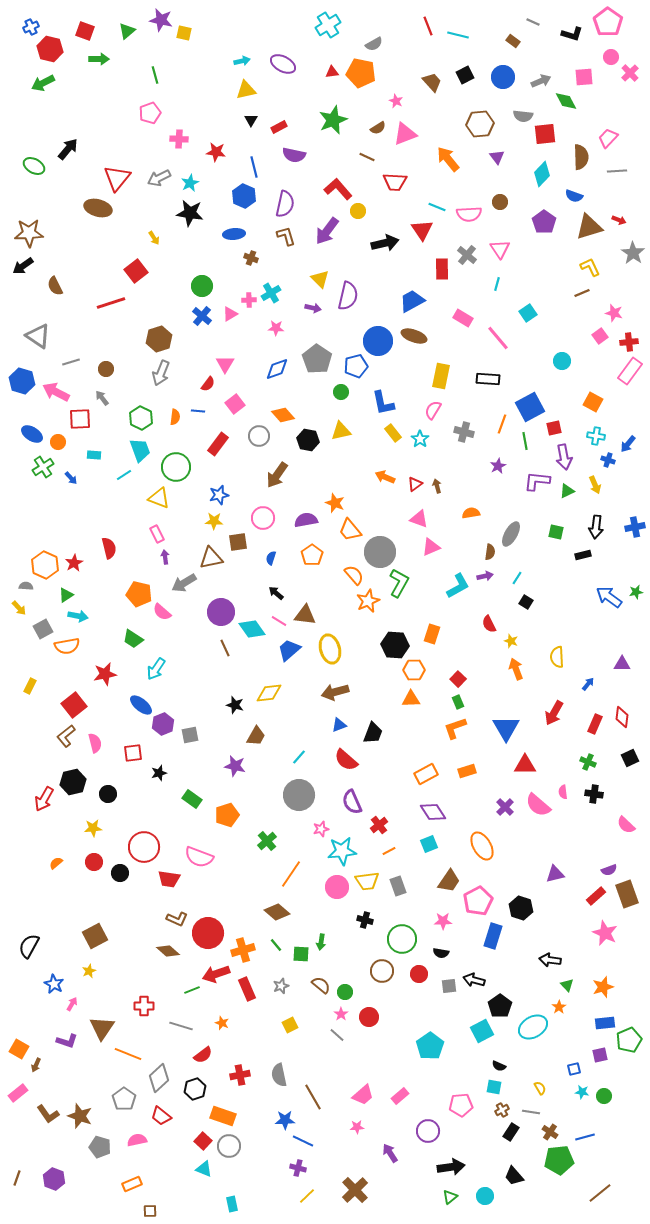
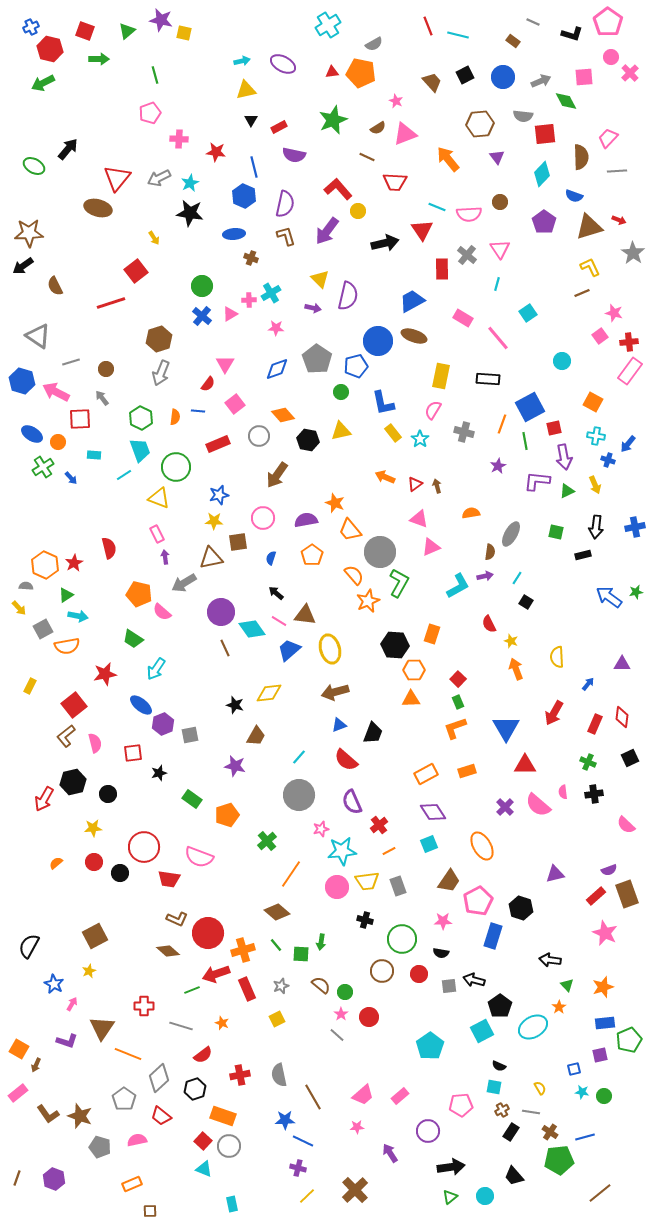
red rectangle at (218, 444): rotated 30 degrees clockwise
black cross at (594, 794): rotated 18 degrees counterclockwise
yellow square at (290, 1025): moved 13 px left, 6 px up
